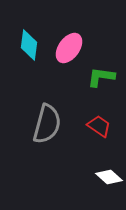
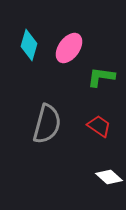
cyan diamond: rotated 8 degrees clockwise
